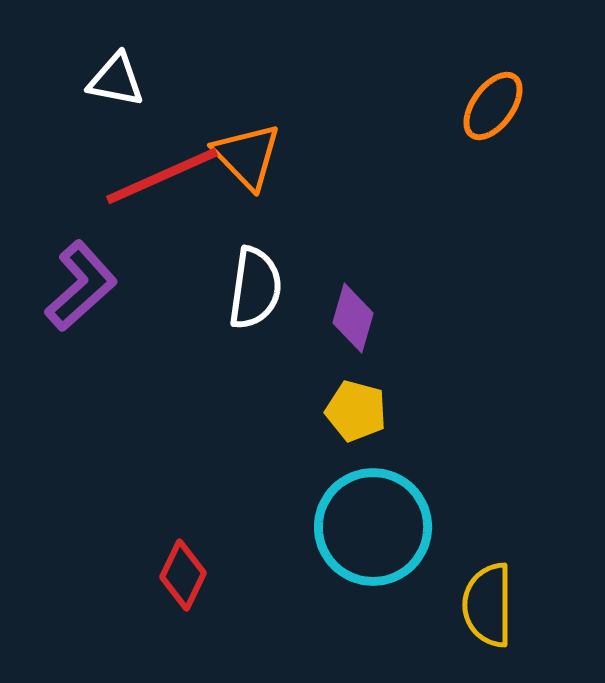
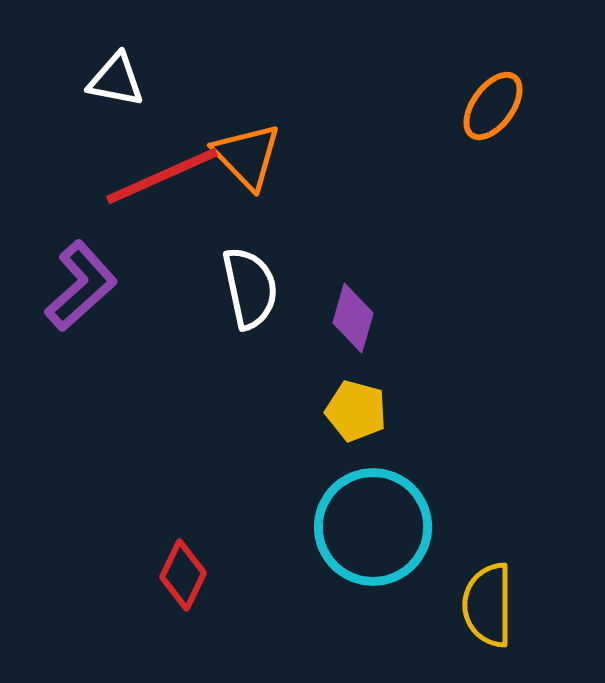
white semicircle: moved 5 px left; rotated 20 degrees counterclockwise
